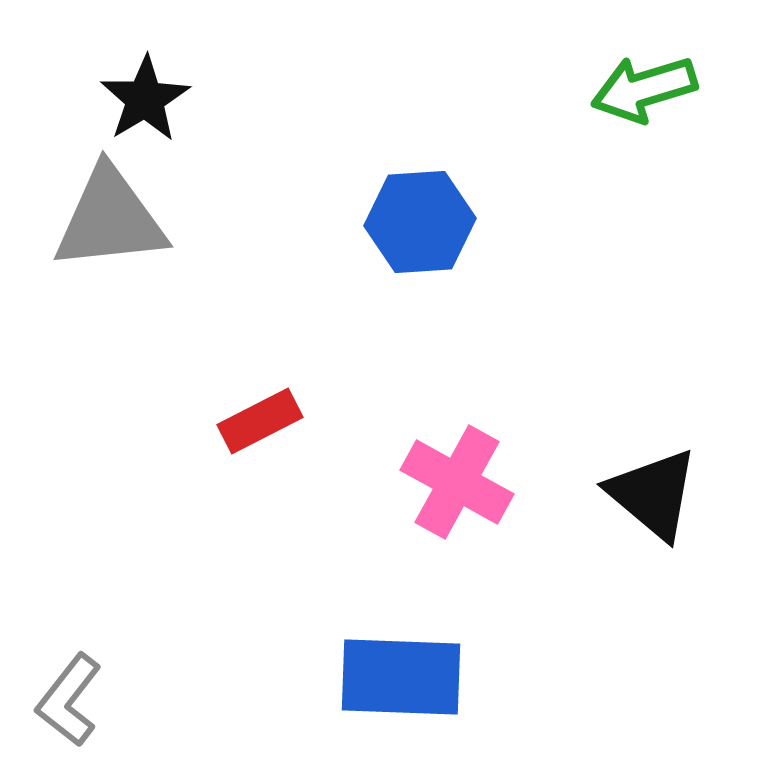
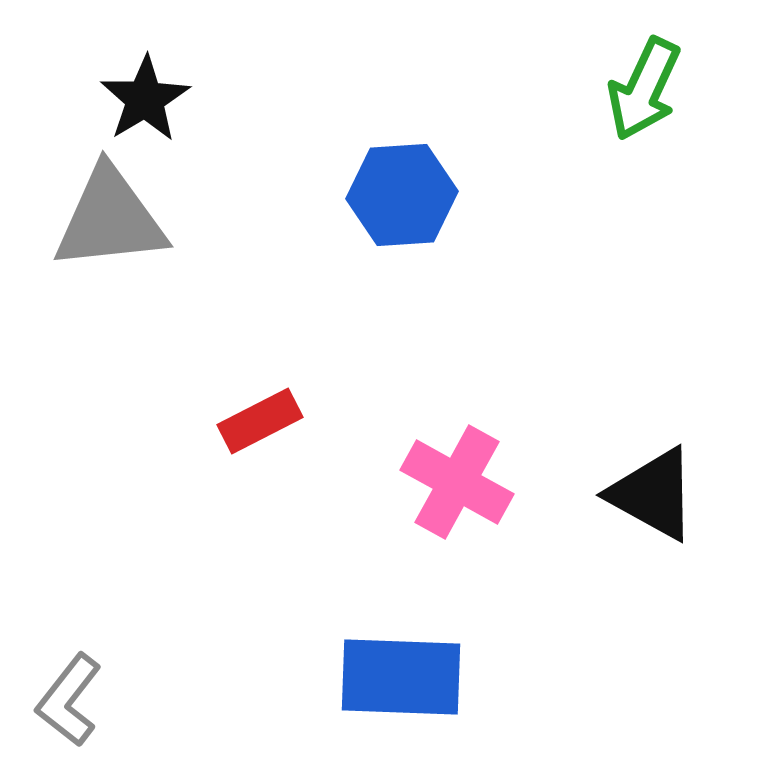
green arrow: rotated 48 degrees counterclockwise
blue hexagon: moved 18 px left, 27 px up
black triangle: rotated 11 degrees counterclockwise
